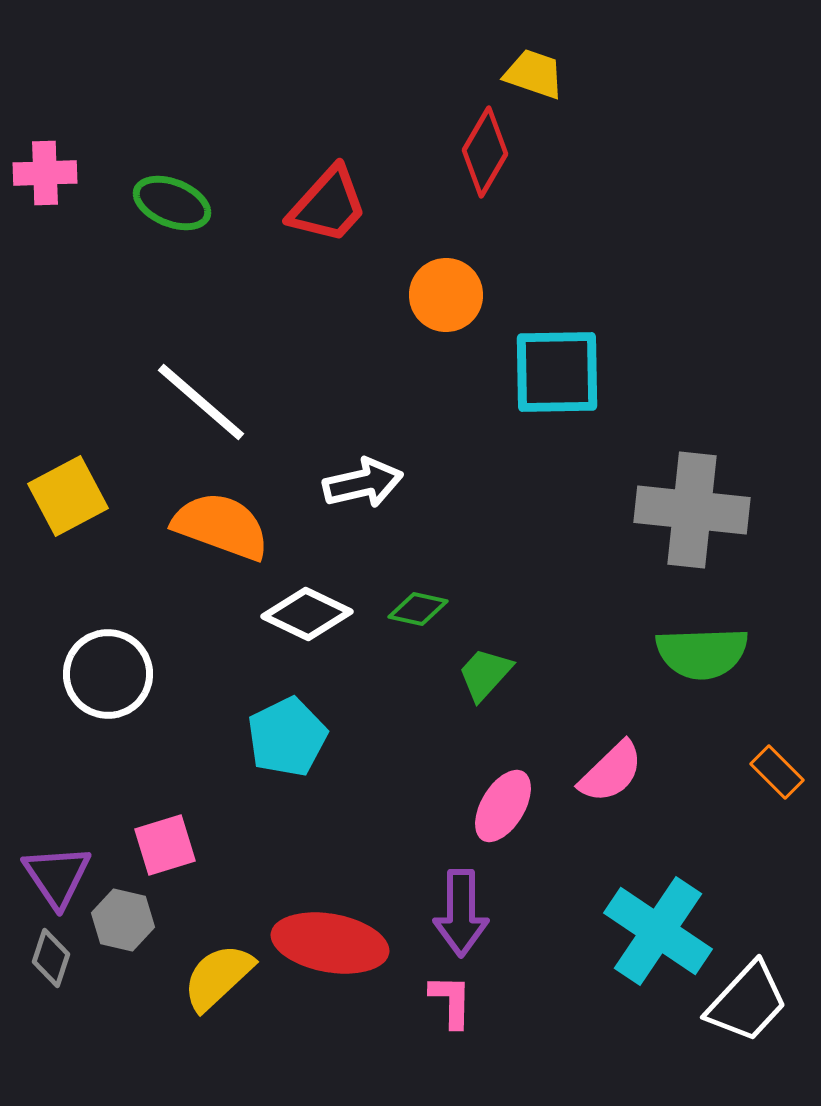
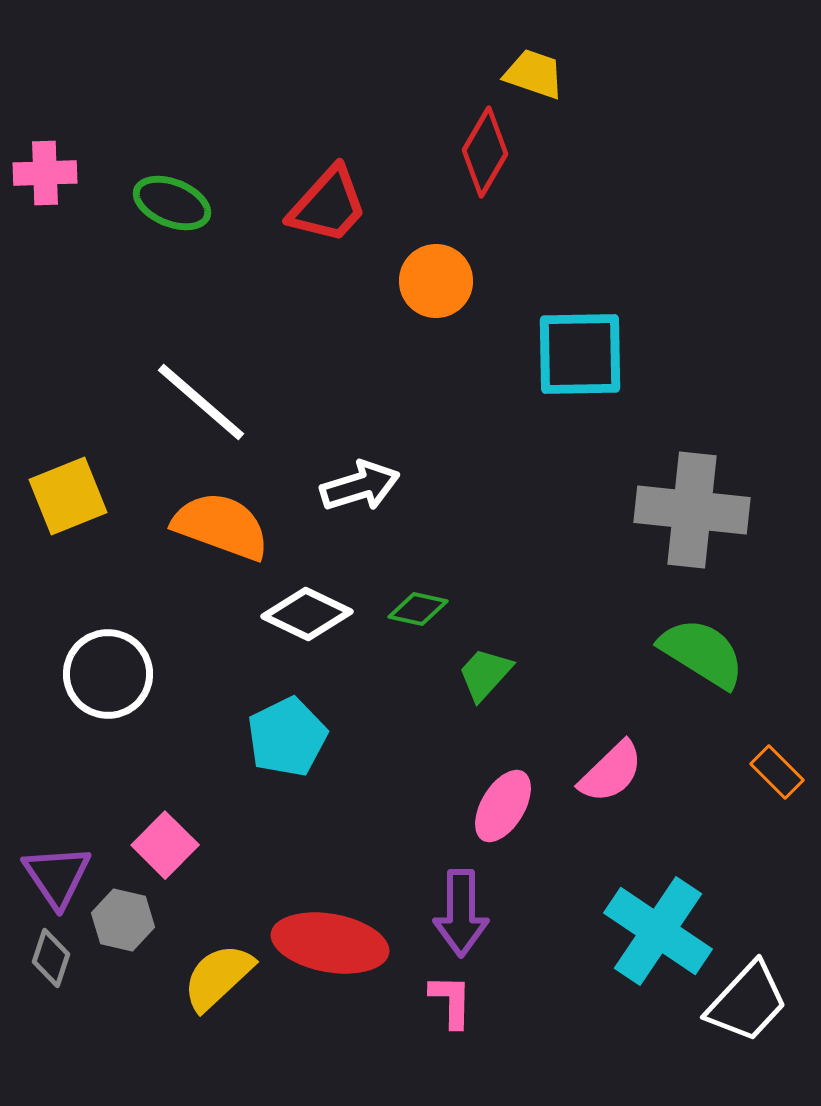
orange circle: moved 10 px left, 14 px up
cyan square: moved 23 px right, 18 px up
white arrow: moved 3 px left, 3 px down; rotated 4 degrees counterclockwise
yellow square: rotated 6 degrees clockwise
green semicircle: rotated 146 degrees counterclockwise
pink square: rotated 28 degrees counterclockwise
